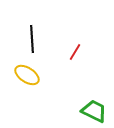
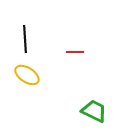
black line: moved 7 px left
red line: rotated 60 degrees clockwise
